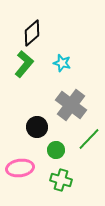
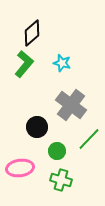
green circle: moved 1 px right, 1 px down
